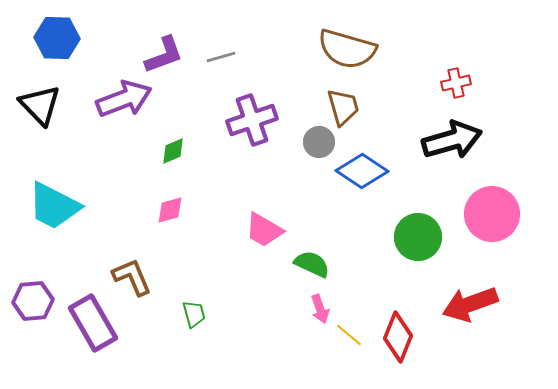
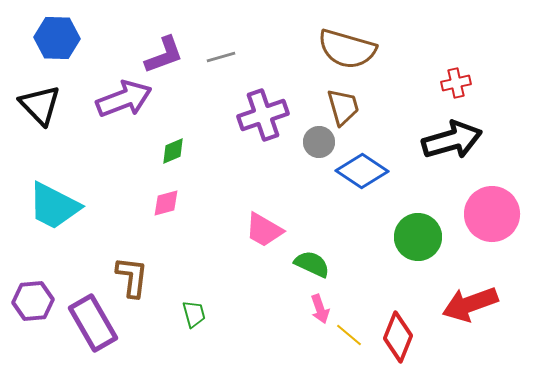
purple cross: moved 11 px right, 5 px up
pink diamond: moved 4 px left, 7 px up
brown L-shape: rotated 30 degrees clockwise
